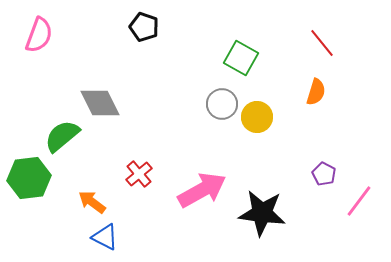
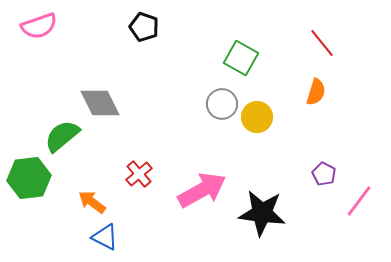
pink semicircle: moved 9 px up; rotated 51 degrees clockwise
